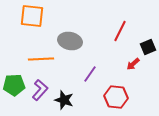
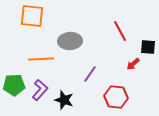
red line: rotated 55 degrees counterclockwise
gray ellipse: rotated 15 degrees counterclockwise
black square: rotated 28 degrees clockwise
